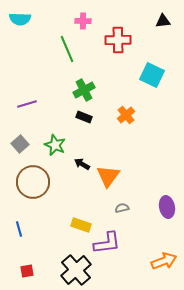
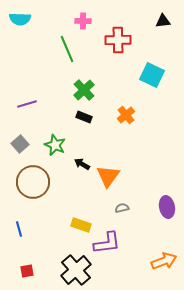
green cross: rotated 15 degrees counterclockwise
